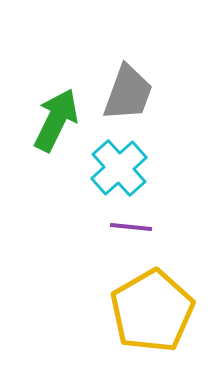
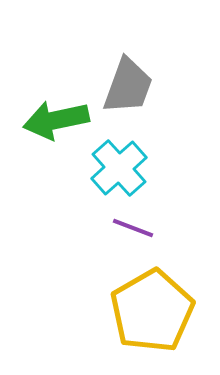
gray trapezoid: moved 7 px up
green arrow: rotated 128 degrees counterclockwise
purple line: moved 2 px right, 1 px down; rotated 15 degrees clockwise
